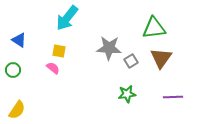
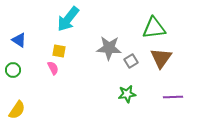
cyan arrow: moved 1 px right, 1 px down
pink semicircle: rotated 24 degrees clockwise
